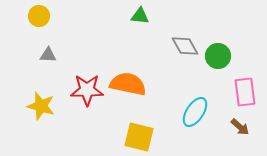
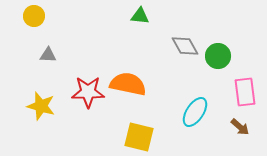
yellow circle: moved 5 px left
red star: moved 1 px right, 2 px down
